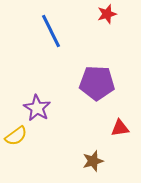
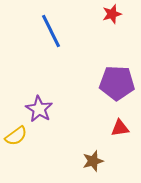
red star: moved 5 px right
purple pentagon: moved 20 px right
purple star: moved 2 px right, 1 px down
